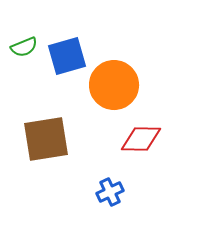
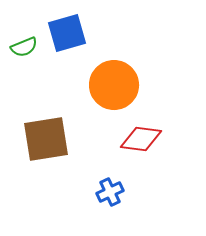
blue square: moved 23 px up
red diamond: rotated 6 degrees clockwise
